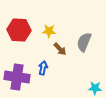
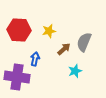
yellow star: rotated 16 degrees counterclockwise
brown arrow: moved 4 px right; rotated 88 degrees counterclockwise
blue arrow: moved 8 px left, 9 px up
cyan star: moved 20 px left, 17 px up; rotated 24 degrees counterclockwise
